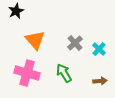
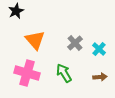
brown arrow: moved 4 px up
